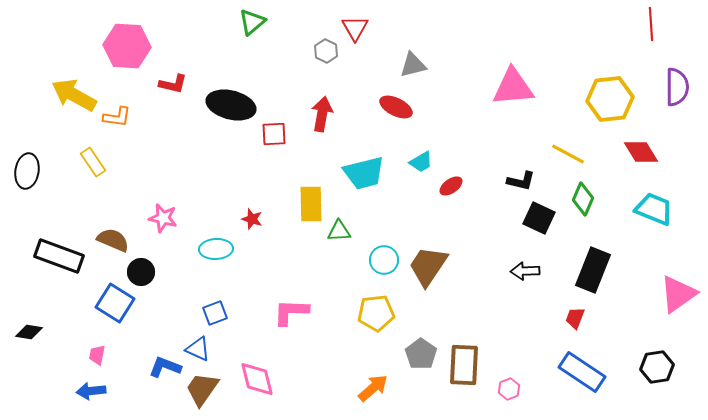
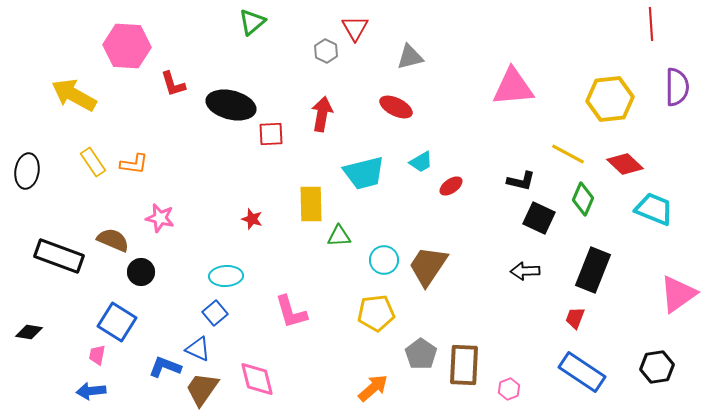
gray triangle at (413, 65): moved 3 px left, 8 px up
red L-shape at (173, 84): rotated 60 degrees clockwise
orange L-shape at (117, 117): moved 17 px right, 47 px down
red square at (274, 134): moved 3 px left
red diamond at (641, 152): moved 16 px left, 12 px down; rotated 15 degrees counterclockwise
pink star at (163, 218): moved 3 px left
green triangle at (339, 231): moved 5 px down
cyan ellipse at (216, 249): moved 10 px right, 27 px down
blue square at (115, 303): moved 2 px right, 19 px down
pink L-shape at (291, 312): rotated 108 degrees counterclockwise
blue square at (215, 313): rotated 20 degrees counterclockwise
